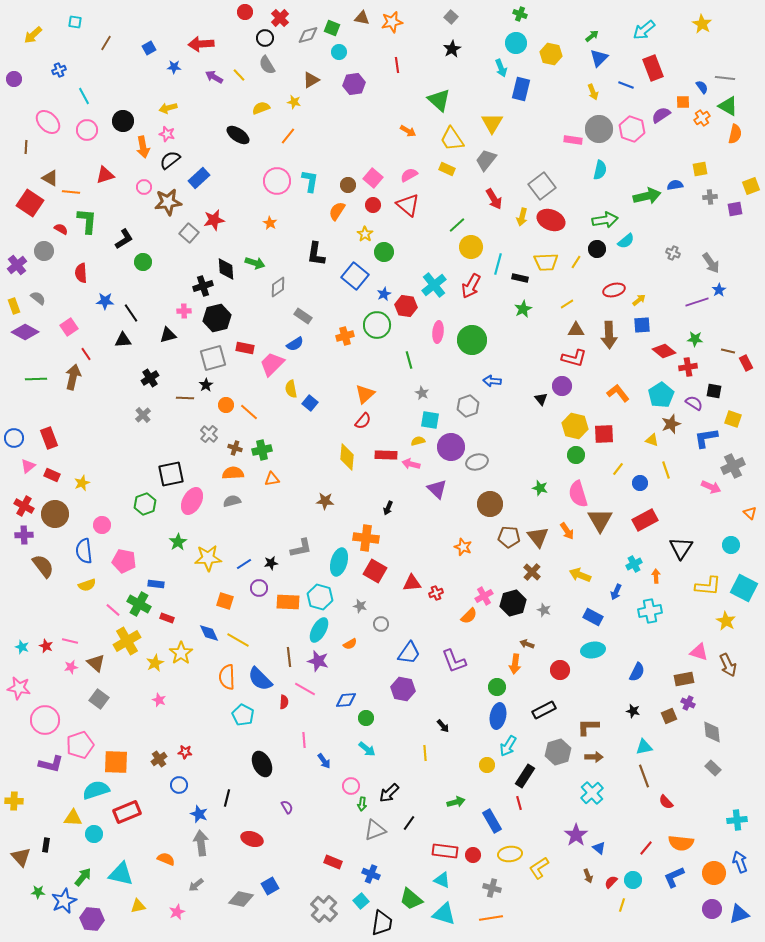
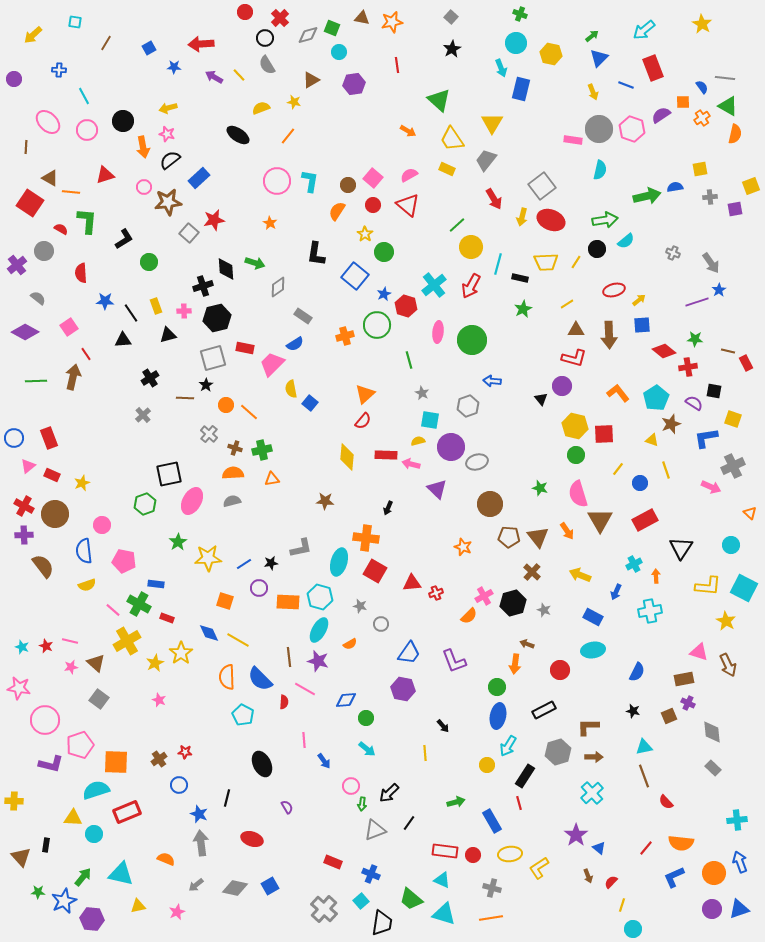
blue cross at (59, 70): rotated 24 degrees clockwise
blue semicircle at (675, 185): moved 2 px down
green circle at (143, 262): moved 6 px right
yellow rectangle at (14, 306): moved 142 px right
red hexagon at (406, 306): rotated 10 degrees clockwise
green line at (36, 379): moved 2 px down
cyan pentagon at (661, 395): moved 5 px left, 3 px down
black square at (171, 474): moved 2 px left
cyan circle at (633, 880): moved 49 px down
gray diamond at (241, 899): moved 6 px left, 11 px up
blue triangle at (739, 914): moved 5 px up
